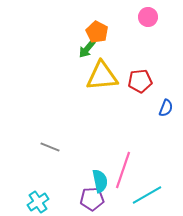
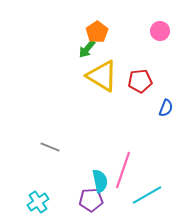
pink circle: moved 12 px right, 14 px down
orange pentagon: rotated 10 degrees clockwise
yellow triangle: rotated 36 degrees clockwise
purple pentagon: moved 1 px left, 1 px down
